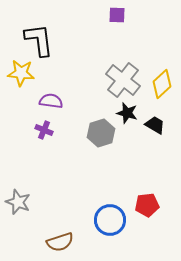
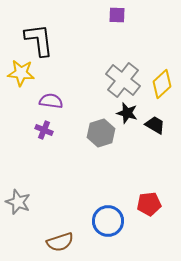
red pentagon: moved 2 px right, 1 px up
blue circle: moved 2 px left, 1 px down
